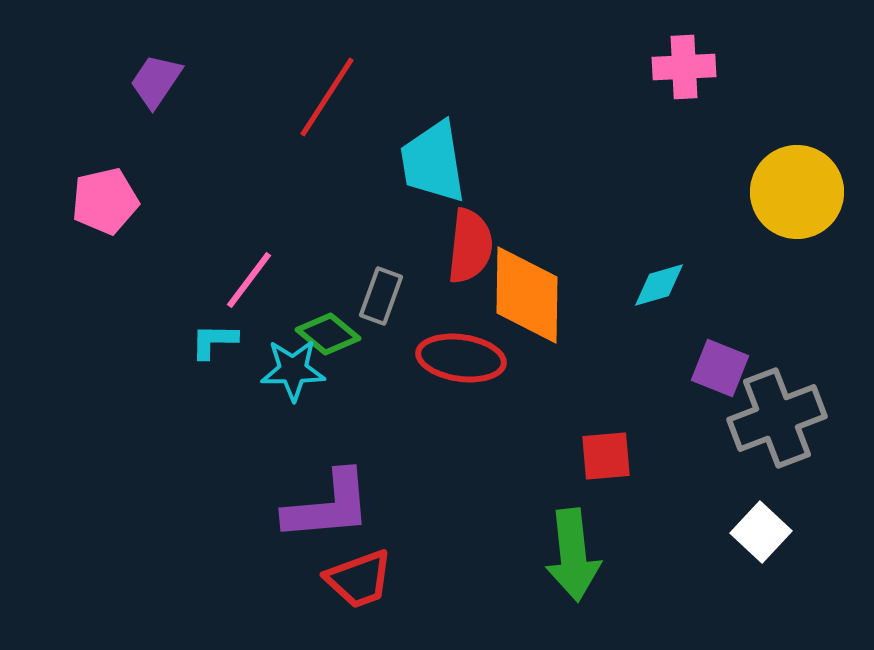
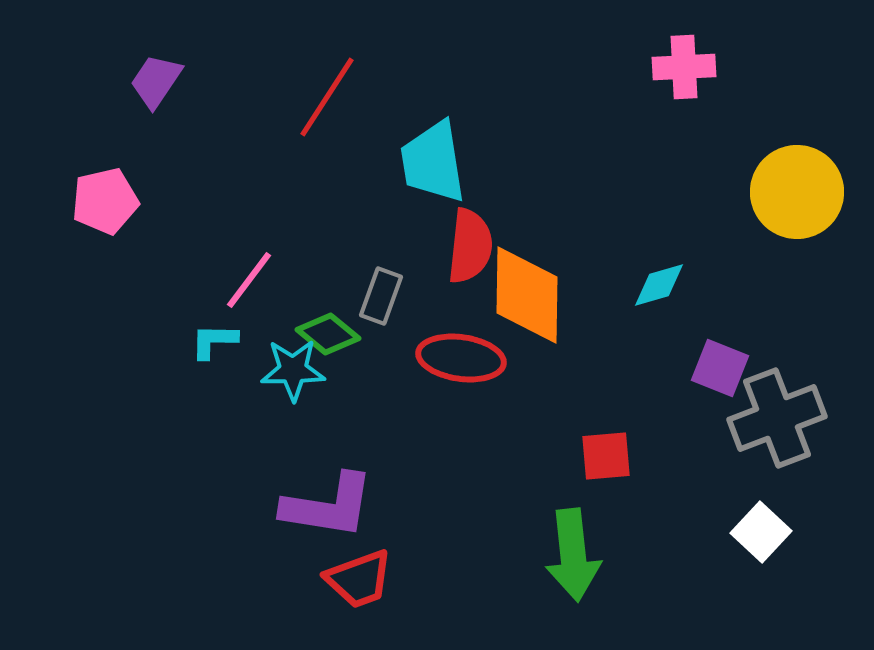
purple L-shape: rotated 14 degrees clockwise
